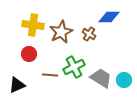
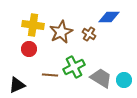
red circle: moved 5 px up
